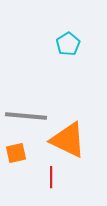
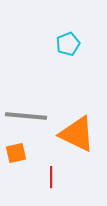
cyan pentagon: rotated 10 degrees clockwise
orange triangle: moved 9 px right, 6 px up
